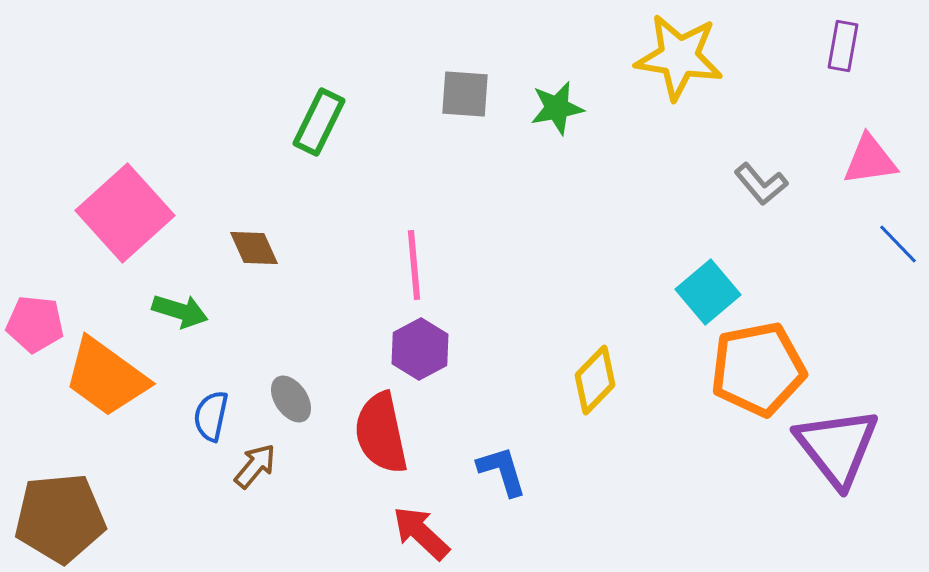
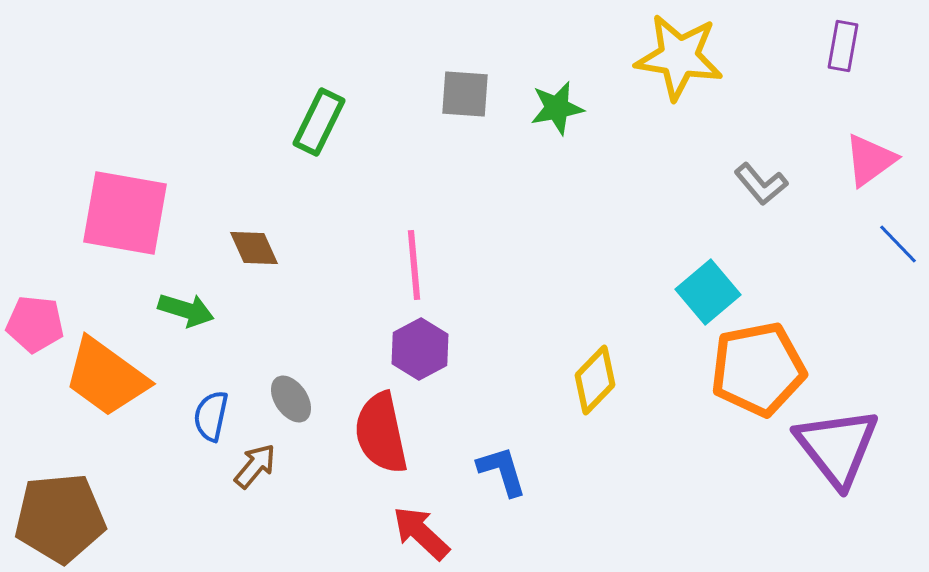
pink triangle: rotated 28 degrees counterclockwise
pink square: rotated 38 degrees counterclockwise
green arrow: moved 6 px right, 1 px up
